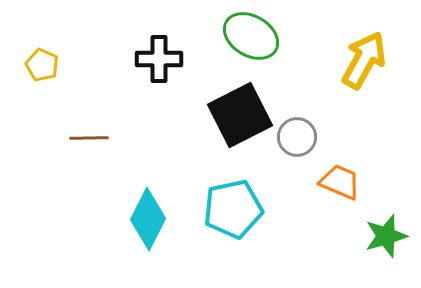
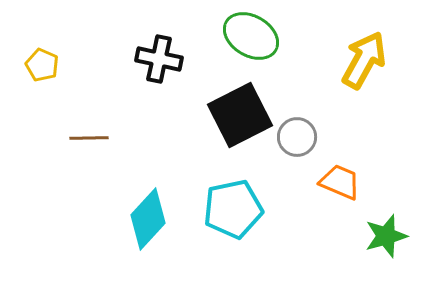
black cross: rotated 12 degrees clockwise
cyan diamond: rotated 16 degrees clockwise
